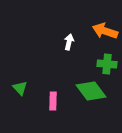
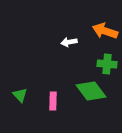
white arrow: rotated 112 degrees counterclockwise
green triangle: moved 7 px down
